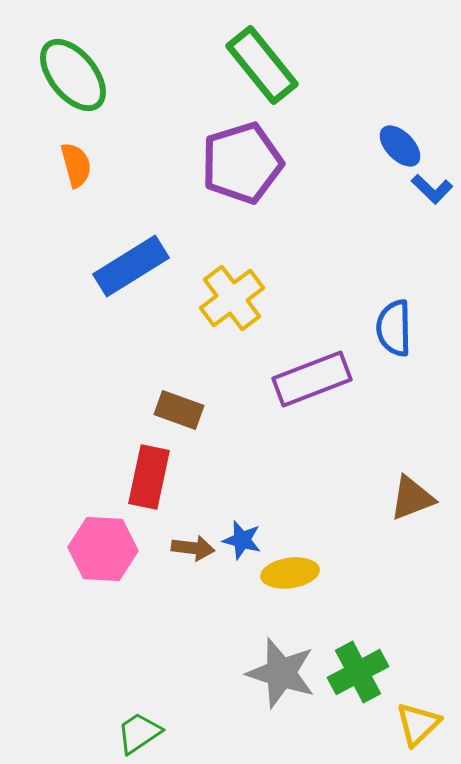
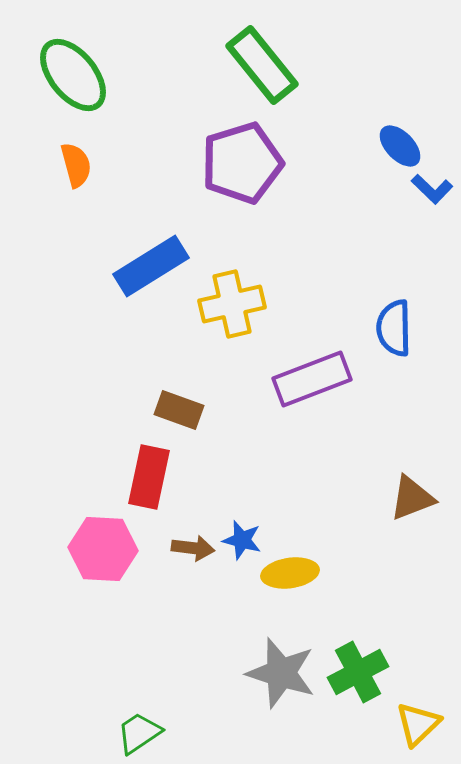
blue rectangle: moved 20 px right
yellow cross: moved 6 px down; rotated 24 degrees clockwise
